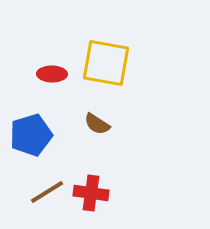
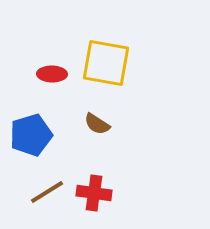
red cross: moved 3 px right
